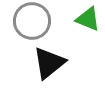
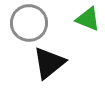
gray circle: moved 3 px left, 2 px down
